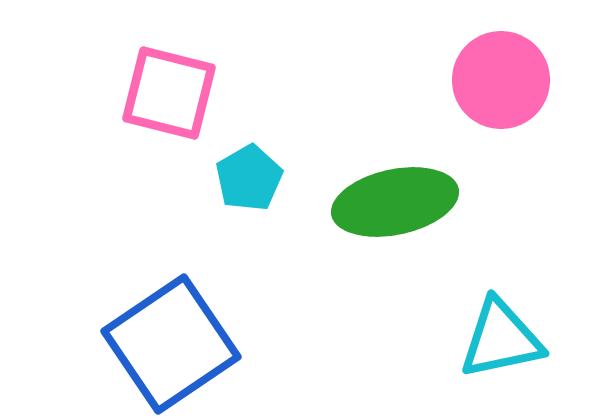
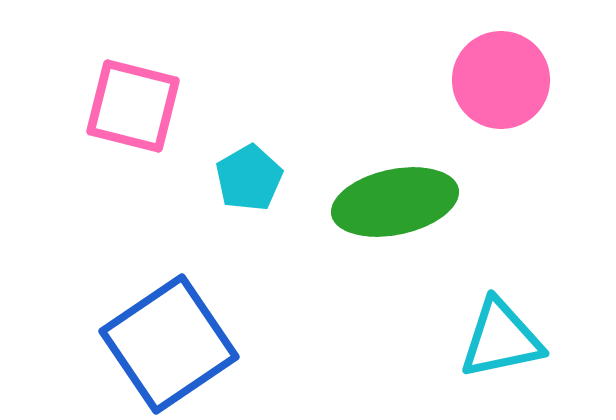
pink square: moved 36 px left, 13 px down
blue square: moved 2 px left
